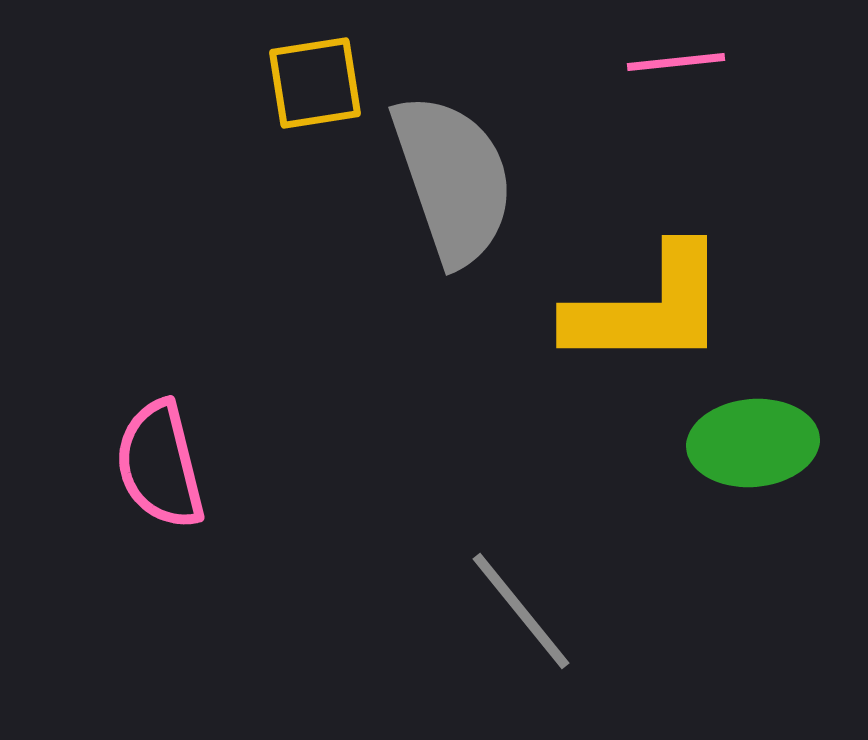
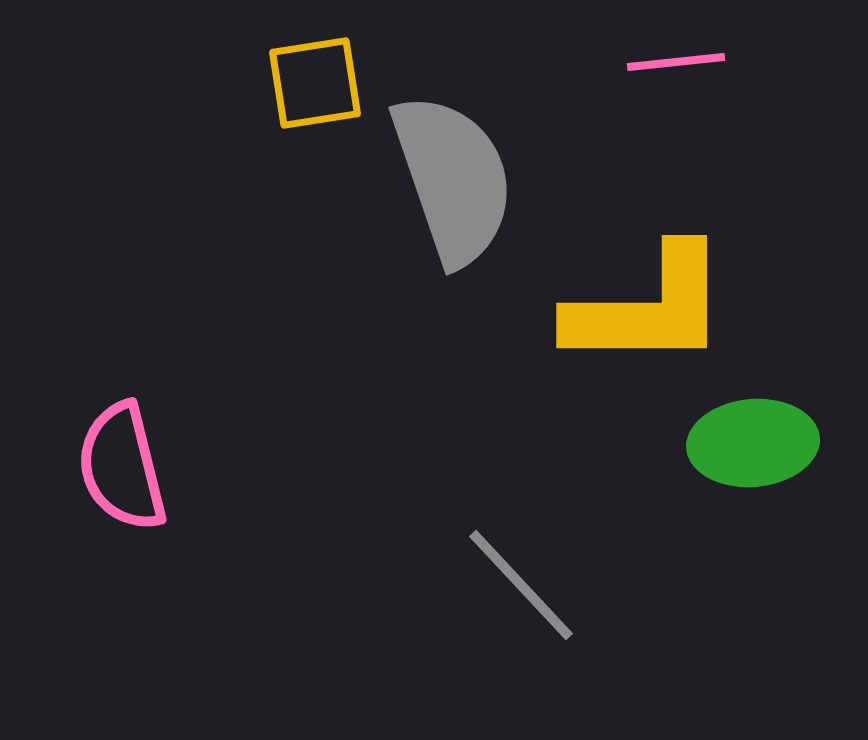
pink semicircle: moved 38 px left, 2 px down
gray line: moved 26 px up; rotated 4 degrees counterclockwise
